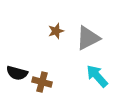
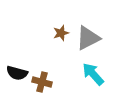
brown star: moved 5 px right, 2 px down
cyan arrow: moved 4 px left, 2 px up
